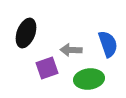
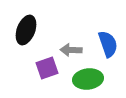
black ellipse: moved 3 px up
green ellipse: moved 1 px left
